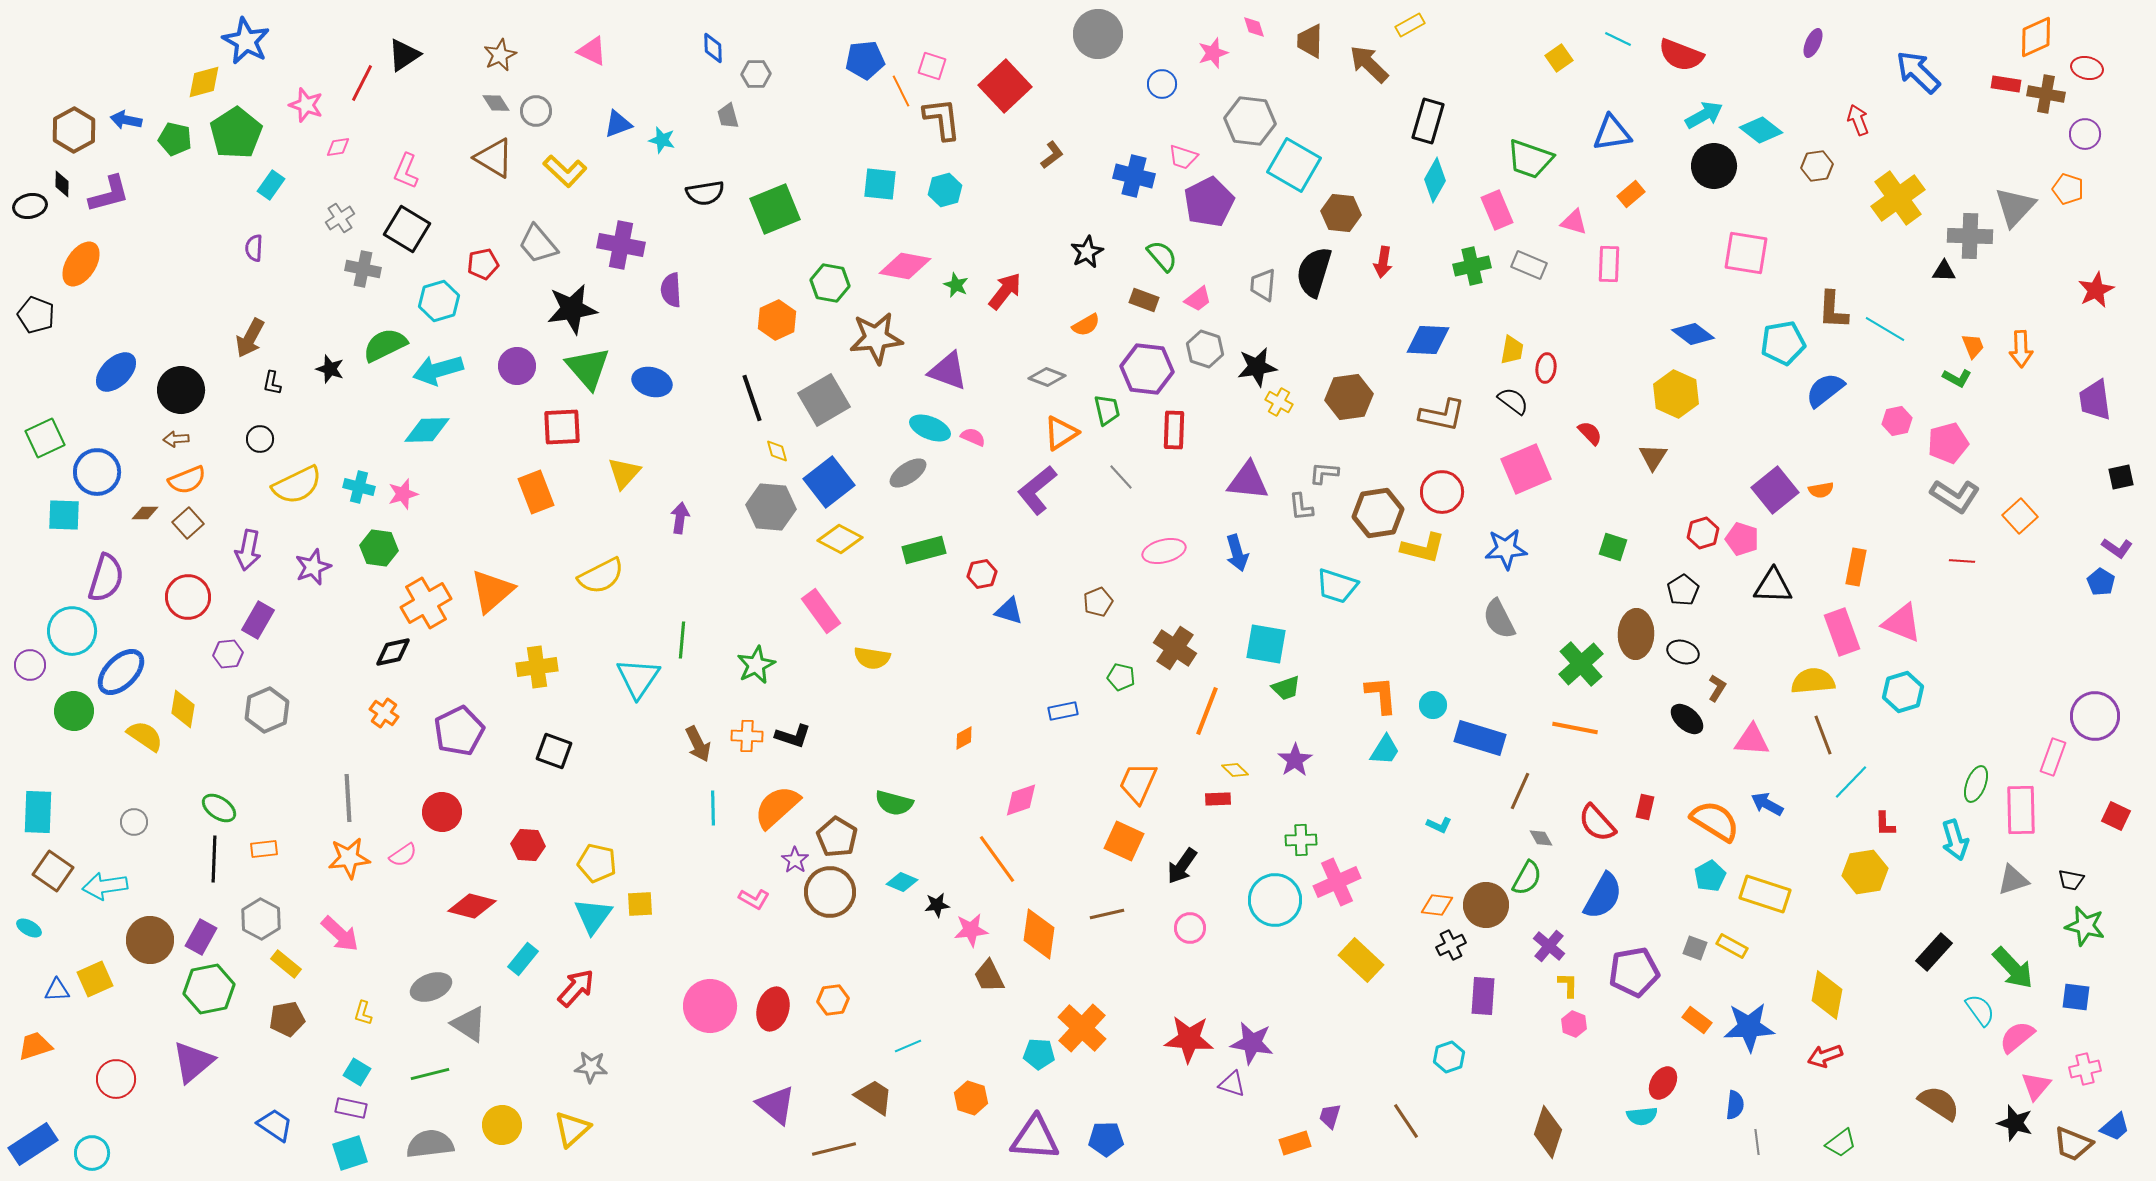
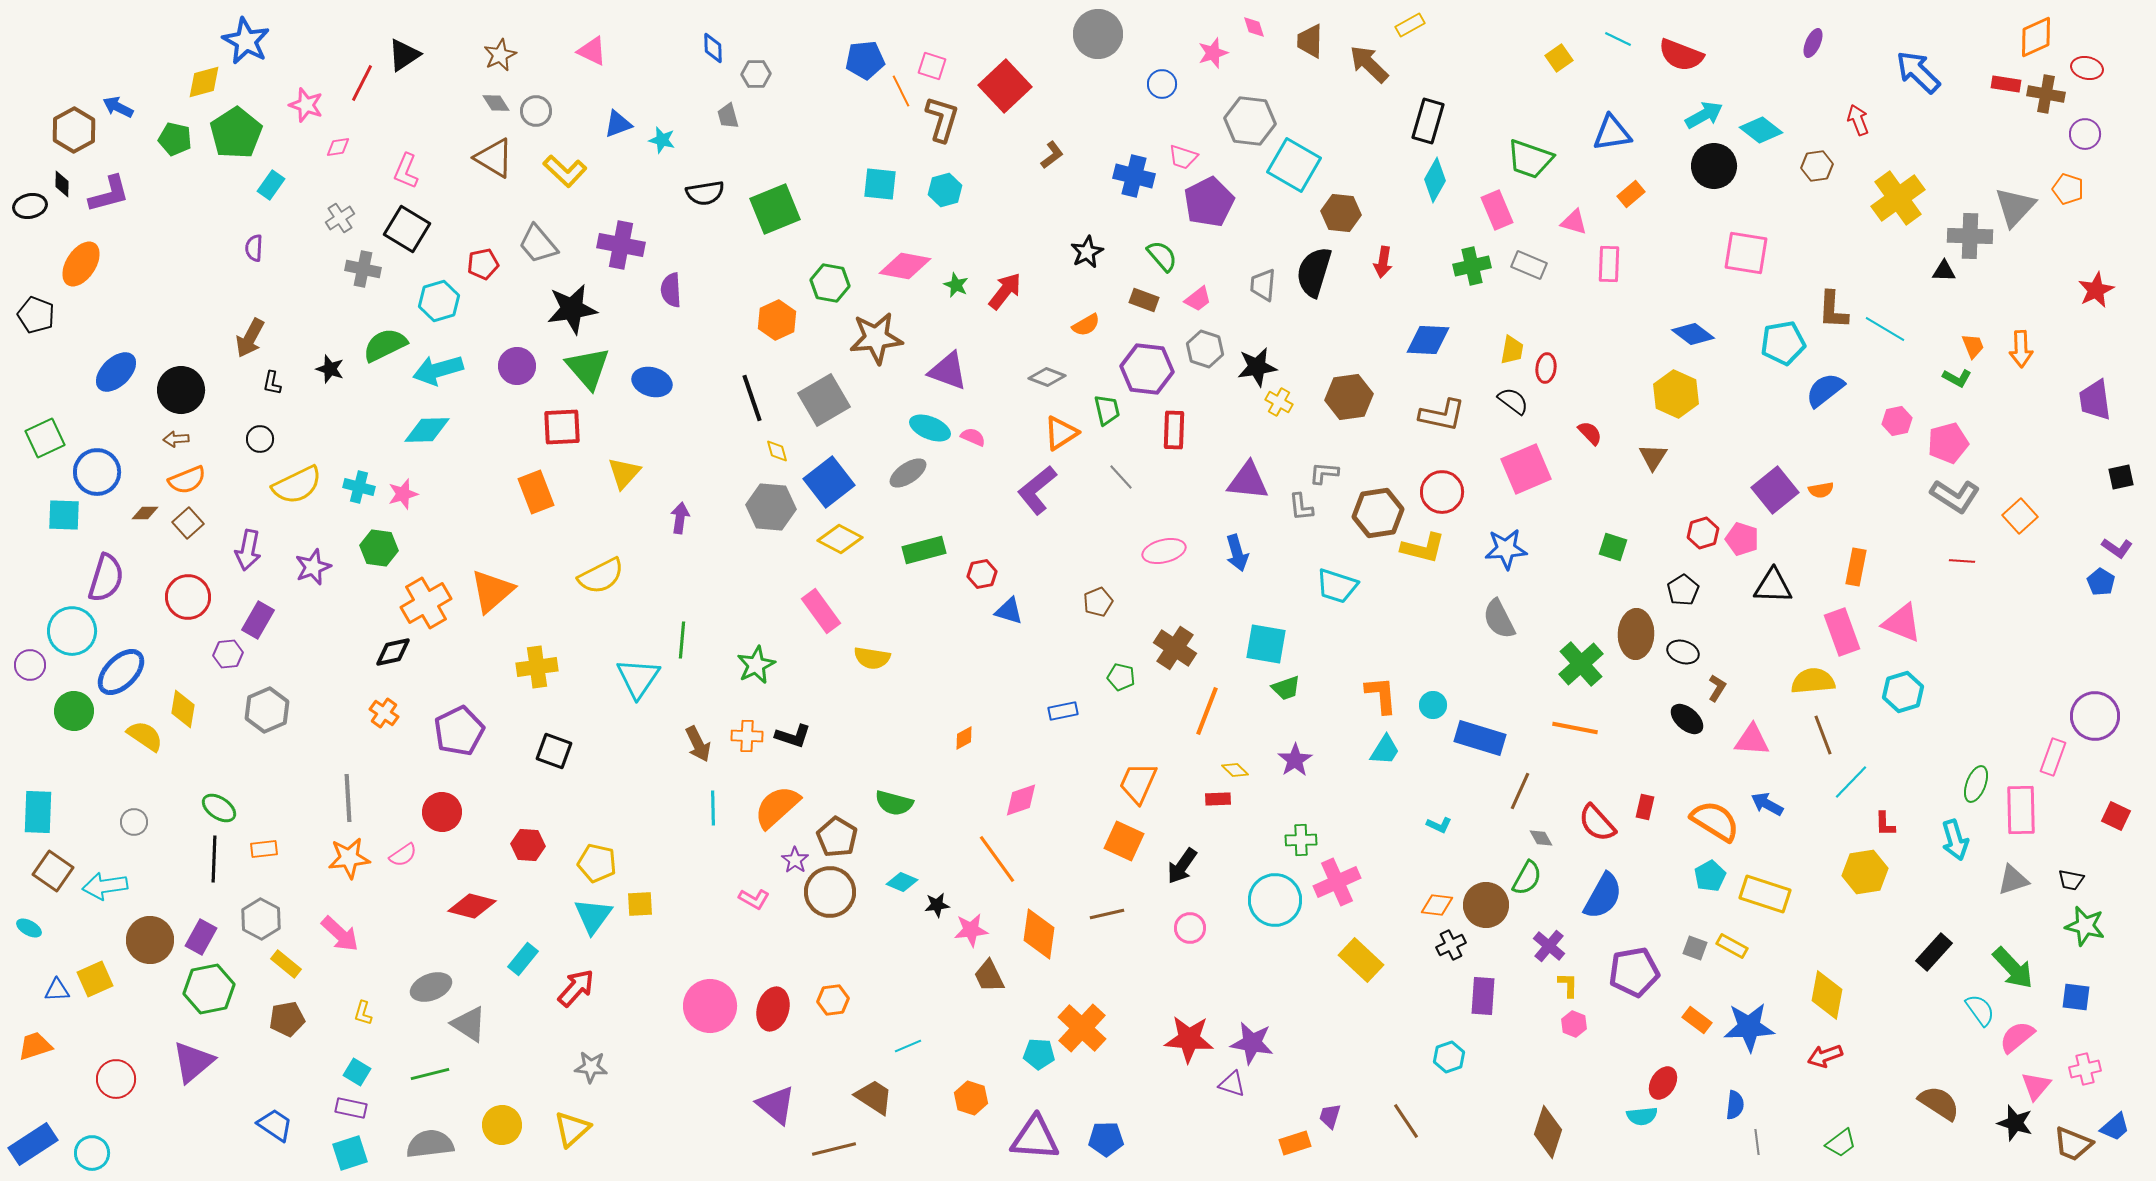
brown L-shape at (942, 119): rotated 24 degrees clockwise
blue arrow at (126, 120): moved 8 px left, 13 px up; rotated 16 degrees clockwise
